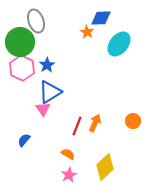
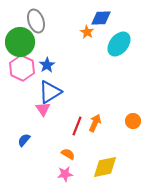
yellow diamond: rotated 32 degrees clockwise
pink star: moved 4 px left, 1 px up; rotated 21 degrees clockwise
